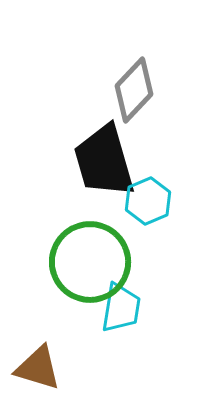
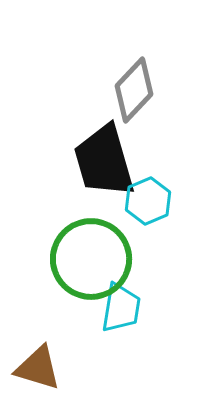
green circle: moved 1 px right, 3 px up
